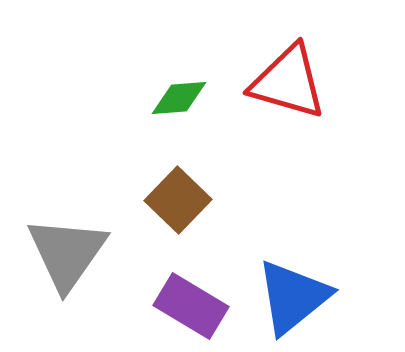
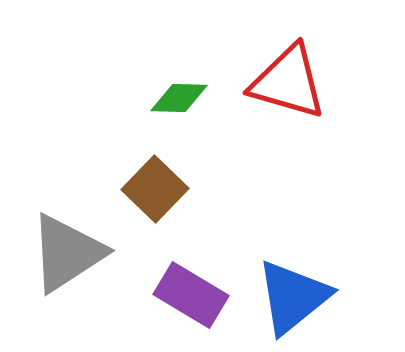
green diamond: rotated 6 degrees clockwise
brown square: moved 23 px left, 11 px up
gray triangle: rotated 22 degrees clockwise
purple rectangle: moved 11 px up
